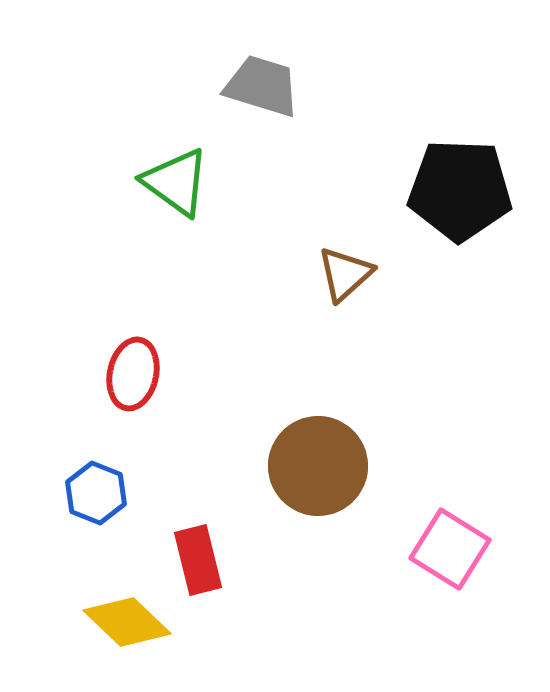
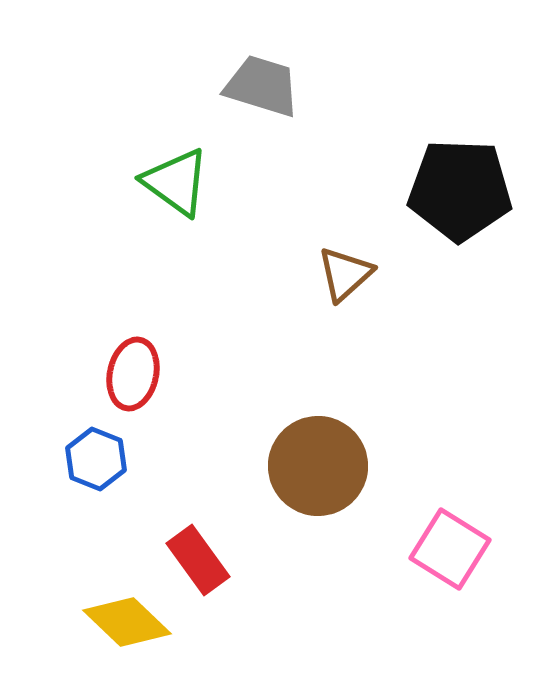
blue hexagon: moved 34 px up
red rectangle: rotated 22 degrees counterclockwise
